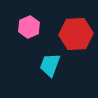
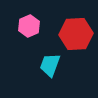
pink hexagon: moved 1 px up
